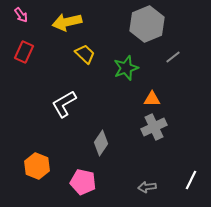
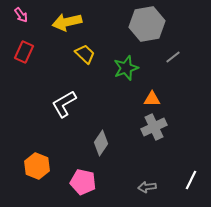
gray hexagon: rotated 12 degrees clockwise
